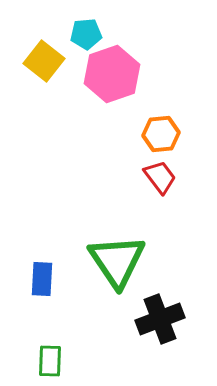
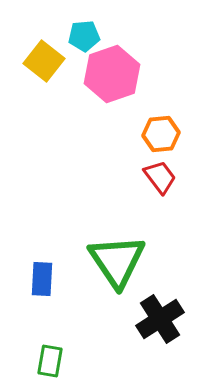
cyan pentagon: moved 2 px left, 2 px down
black cross: rotated 12 degrees counterclockwise
green rectangle: rotated 8 degrees clockwise
